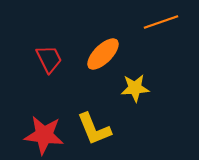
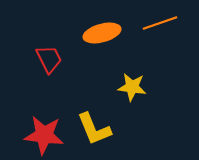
orange line: moved 1 px left, 1 px down
orange ellipse: moved 1 px left, 21 px up; rotated 30 degrees clockwise
yellow star: moved 3 px left, 1 px up; rotated 12 degrees clockwise
